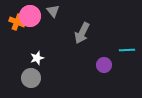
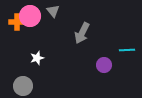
orange cross: rotated 21 degrees counterclockwise
gray circle: moved 8 px left, 8 px down
